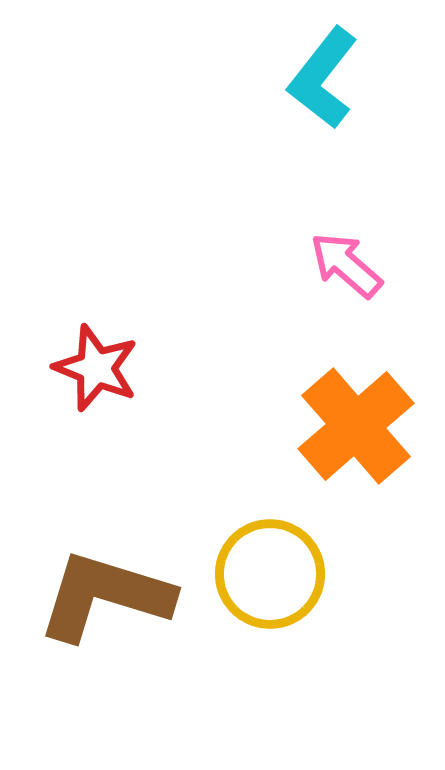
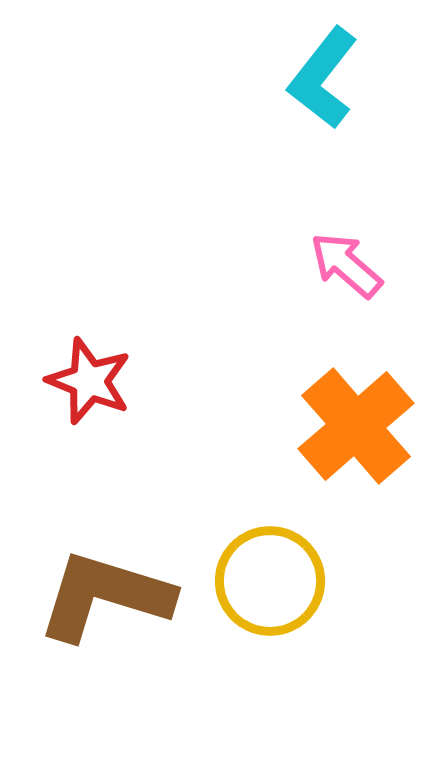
red star: moved 7 px left, 13 px down
yellow circle: moved 7 px down
